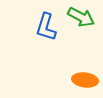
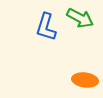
green arrow: moved 1 px left, 1 px down
